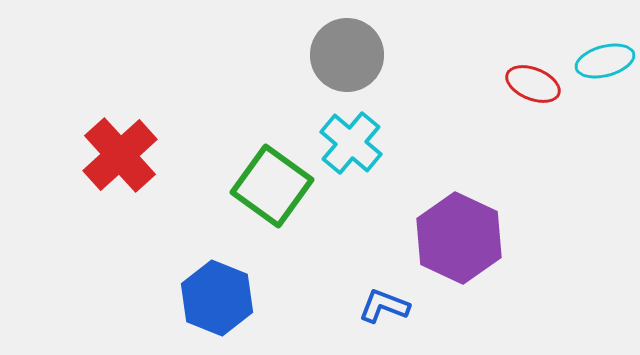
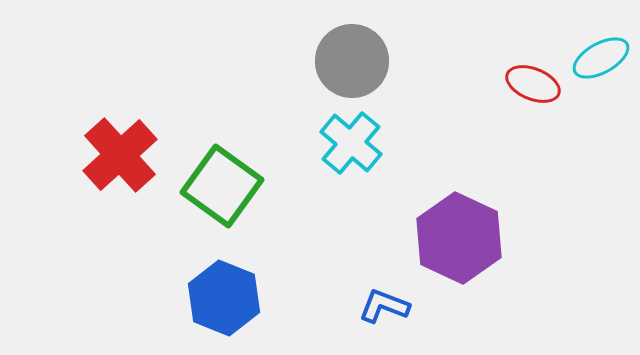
gray circle: moved 5 px right, 6 px down
cyan ellipse: moved 4 px left, 3 px up; rotated 14 degrees counterclockwise
green square: moved 50 px left
blue hexagon: moved 7 px right
